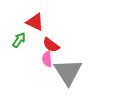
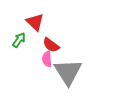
red triangle: rotated 18 degrees clockwise
